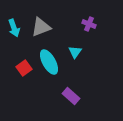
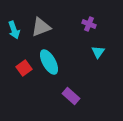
cyan arrow: moved 2 px down
cyan triangle: moved 23 px right
